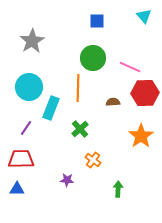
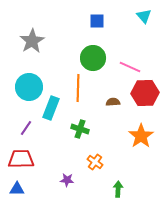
green cross: rotated 30 degrees counterclockwise
orange cross: moved 2 px right, 2 px down
